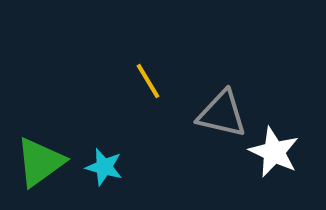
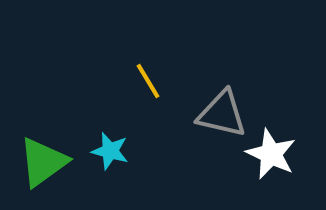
white star: moved 3 px left, 2 px down
green triangle: moved 3 px right
cyan star: moved 6 px right, 16 px up
